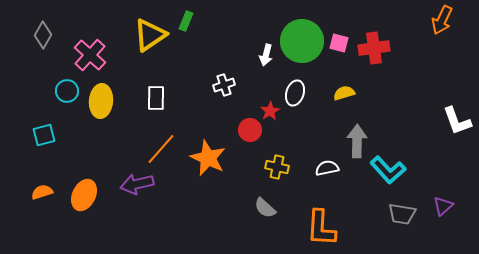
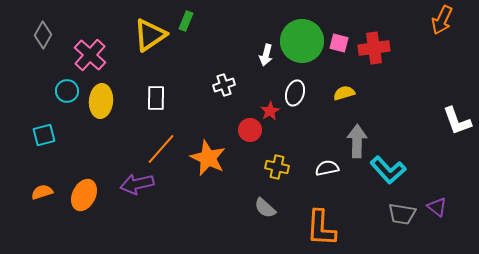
purple triangle: moved 6 px left, 1 px down; rotated 40 degrees counterclockwise
